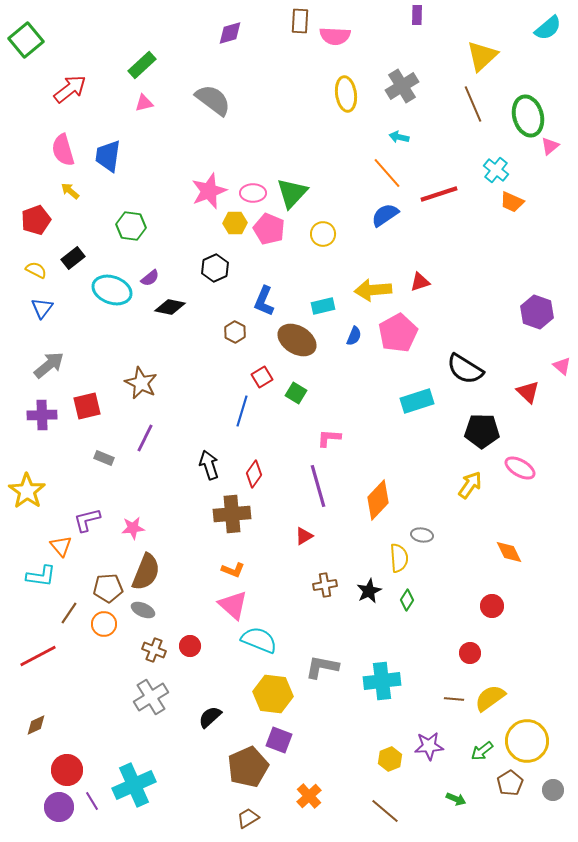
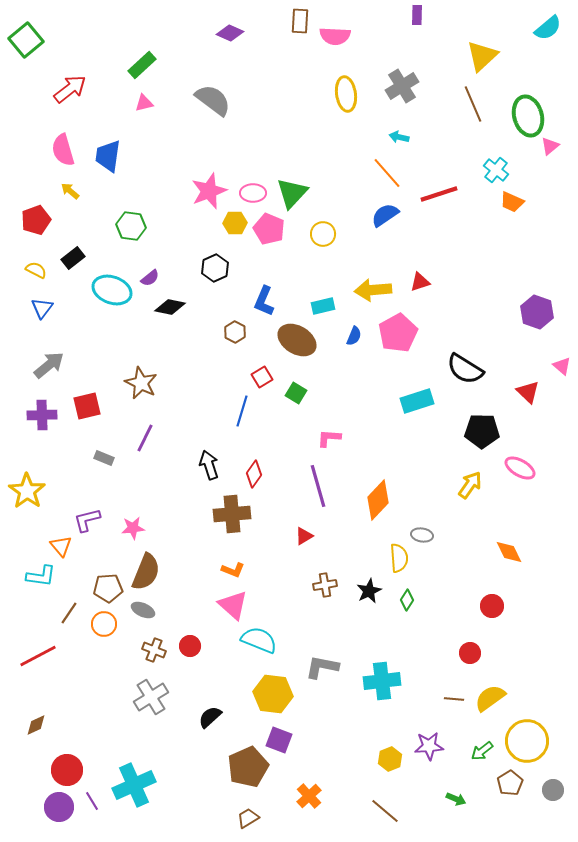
purple diamond at (230, 33): rotated 40 degrees clockwise
